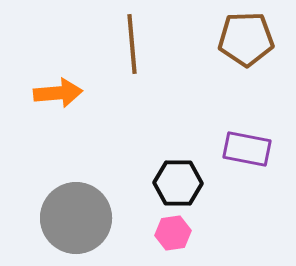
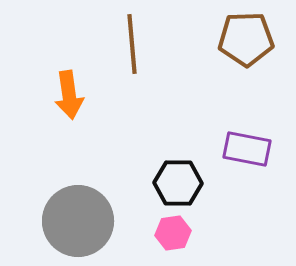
orange arrow: moved 11 px right, 2 px down; rotated 87 degrees clockwise
gray circle: moved 2 px right, 3 px down
